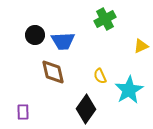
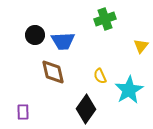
green cross: rotated 10 degrees clockwise
yellow triangle: rotated 28 degrees counterclockwise
